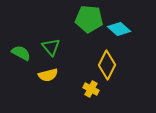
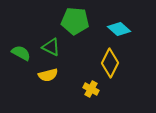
green pentagon: moved 14 px left, 2 px down
green triangle: rotated 24 degrees counterclockwise
yellow diamond: moved 3 px right, 2 px up
